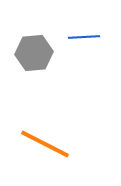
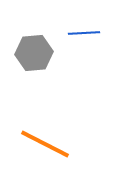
blue line: moved 4 px up
